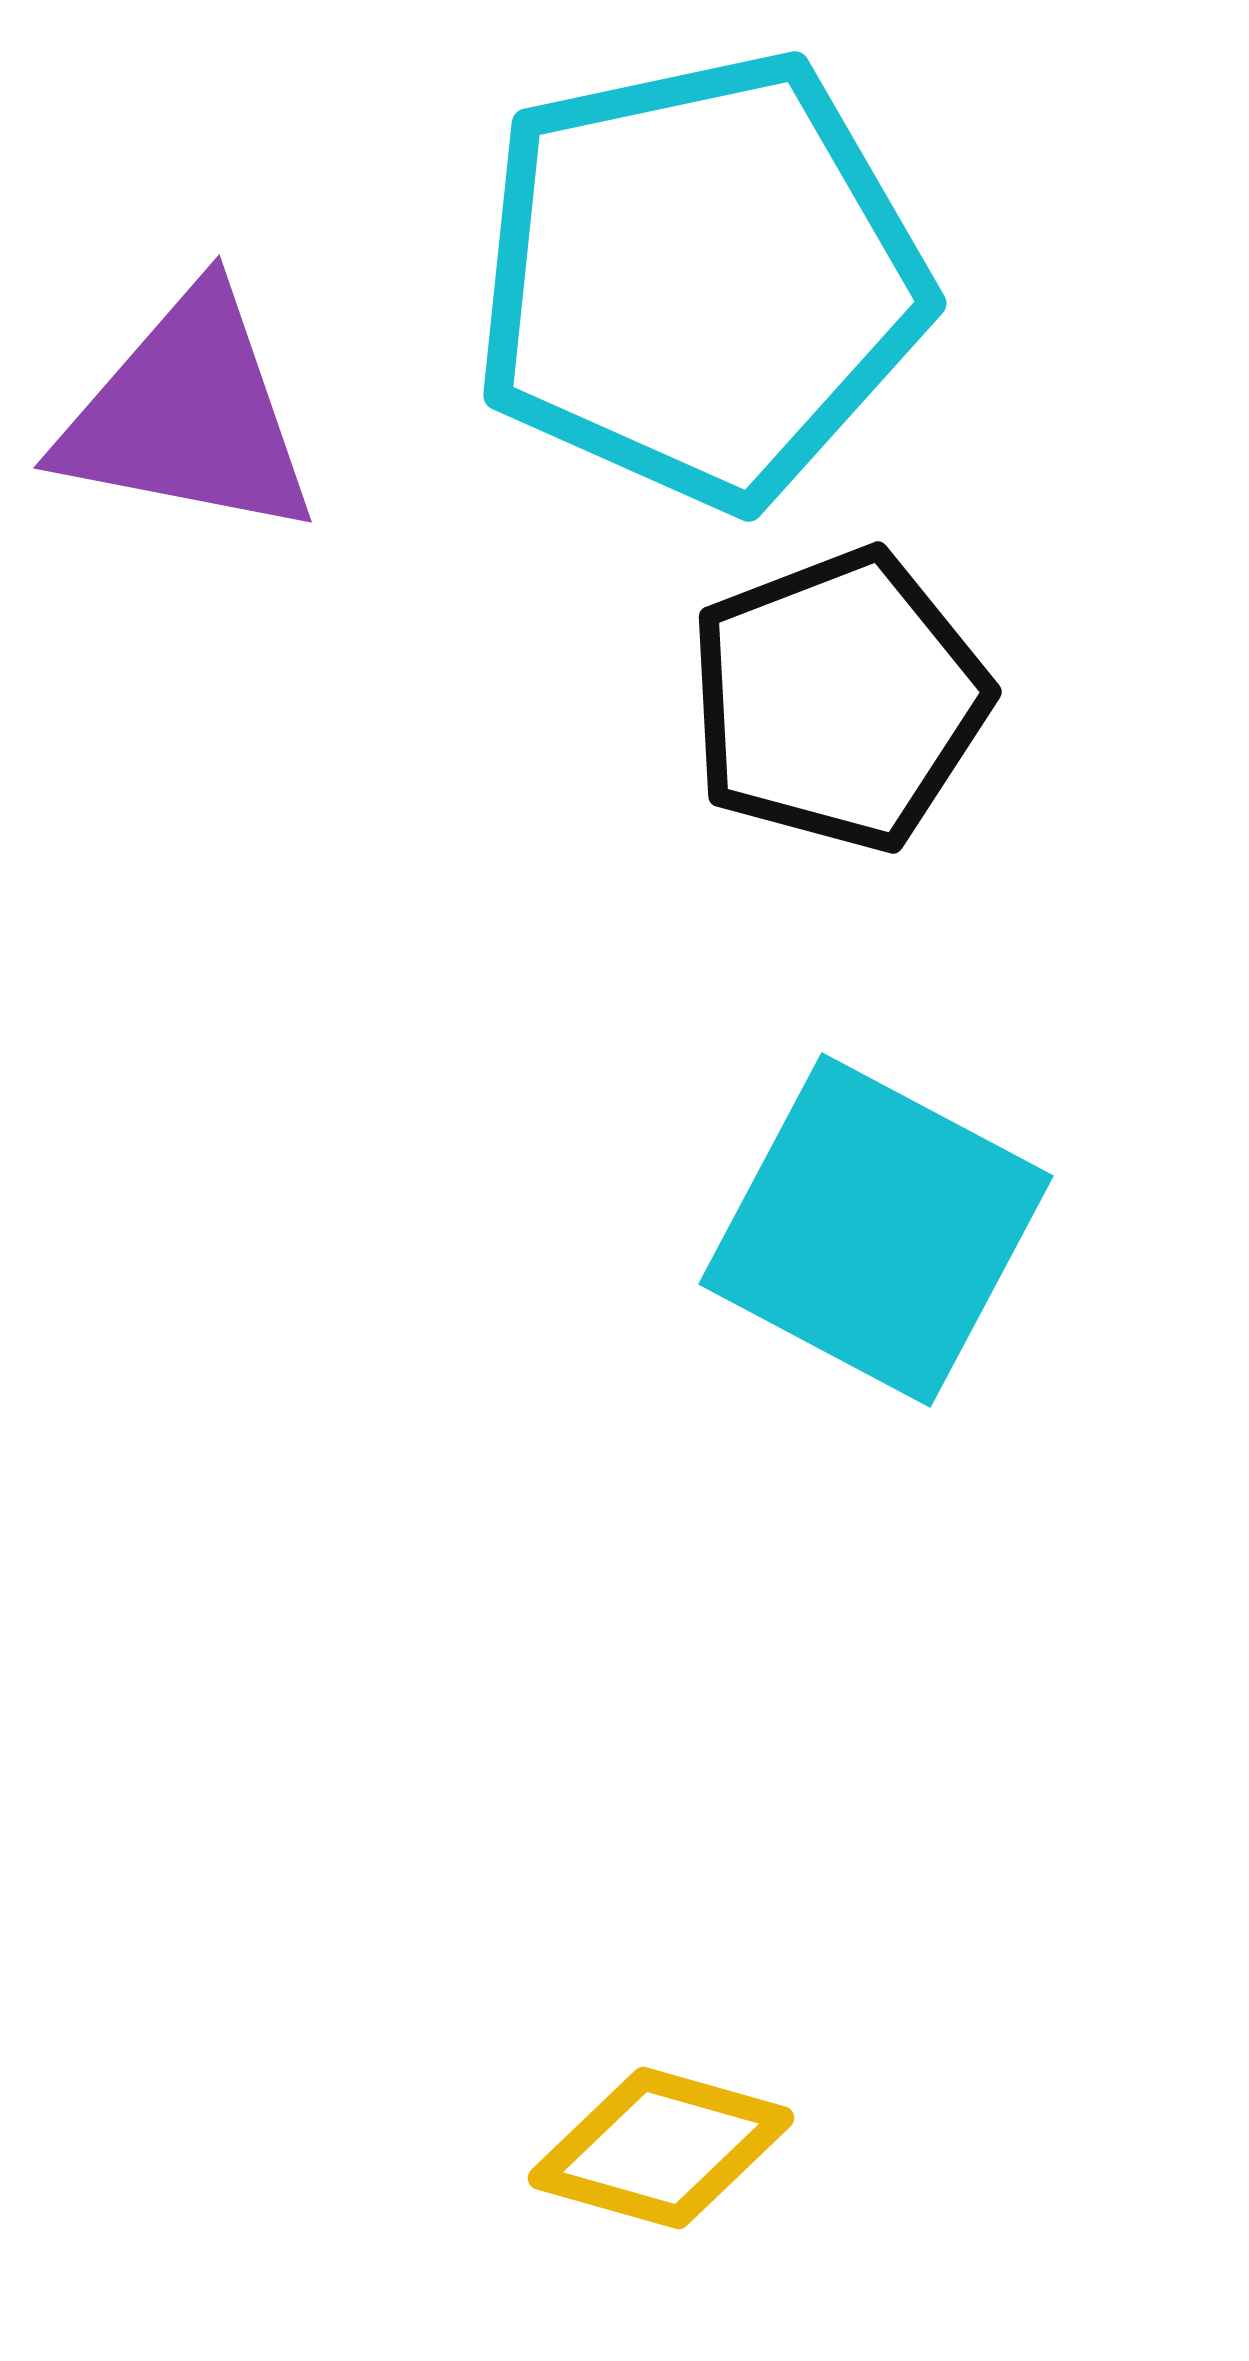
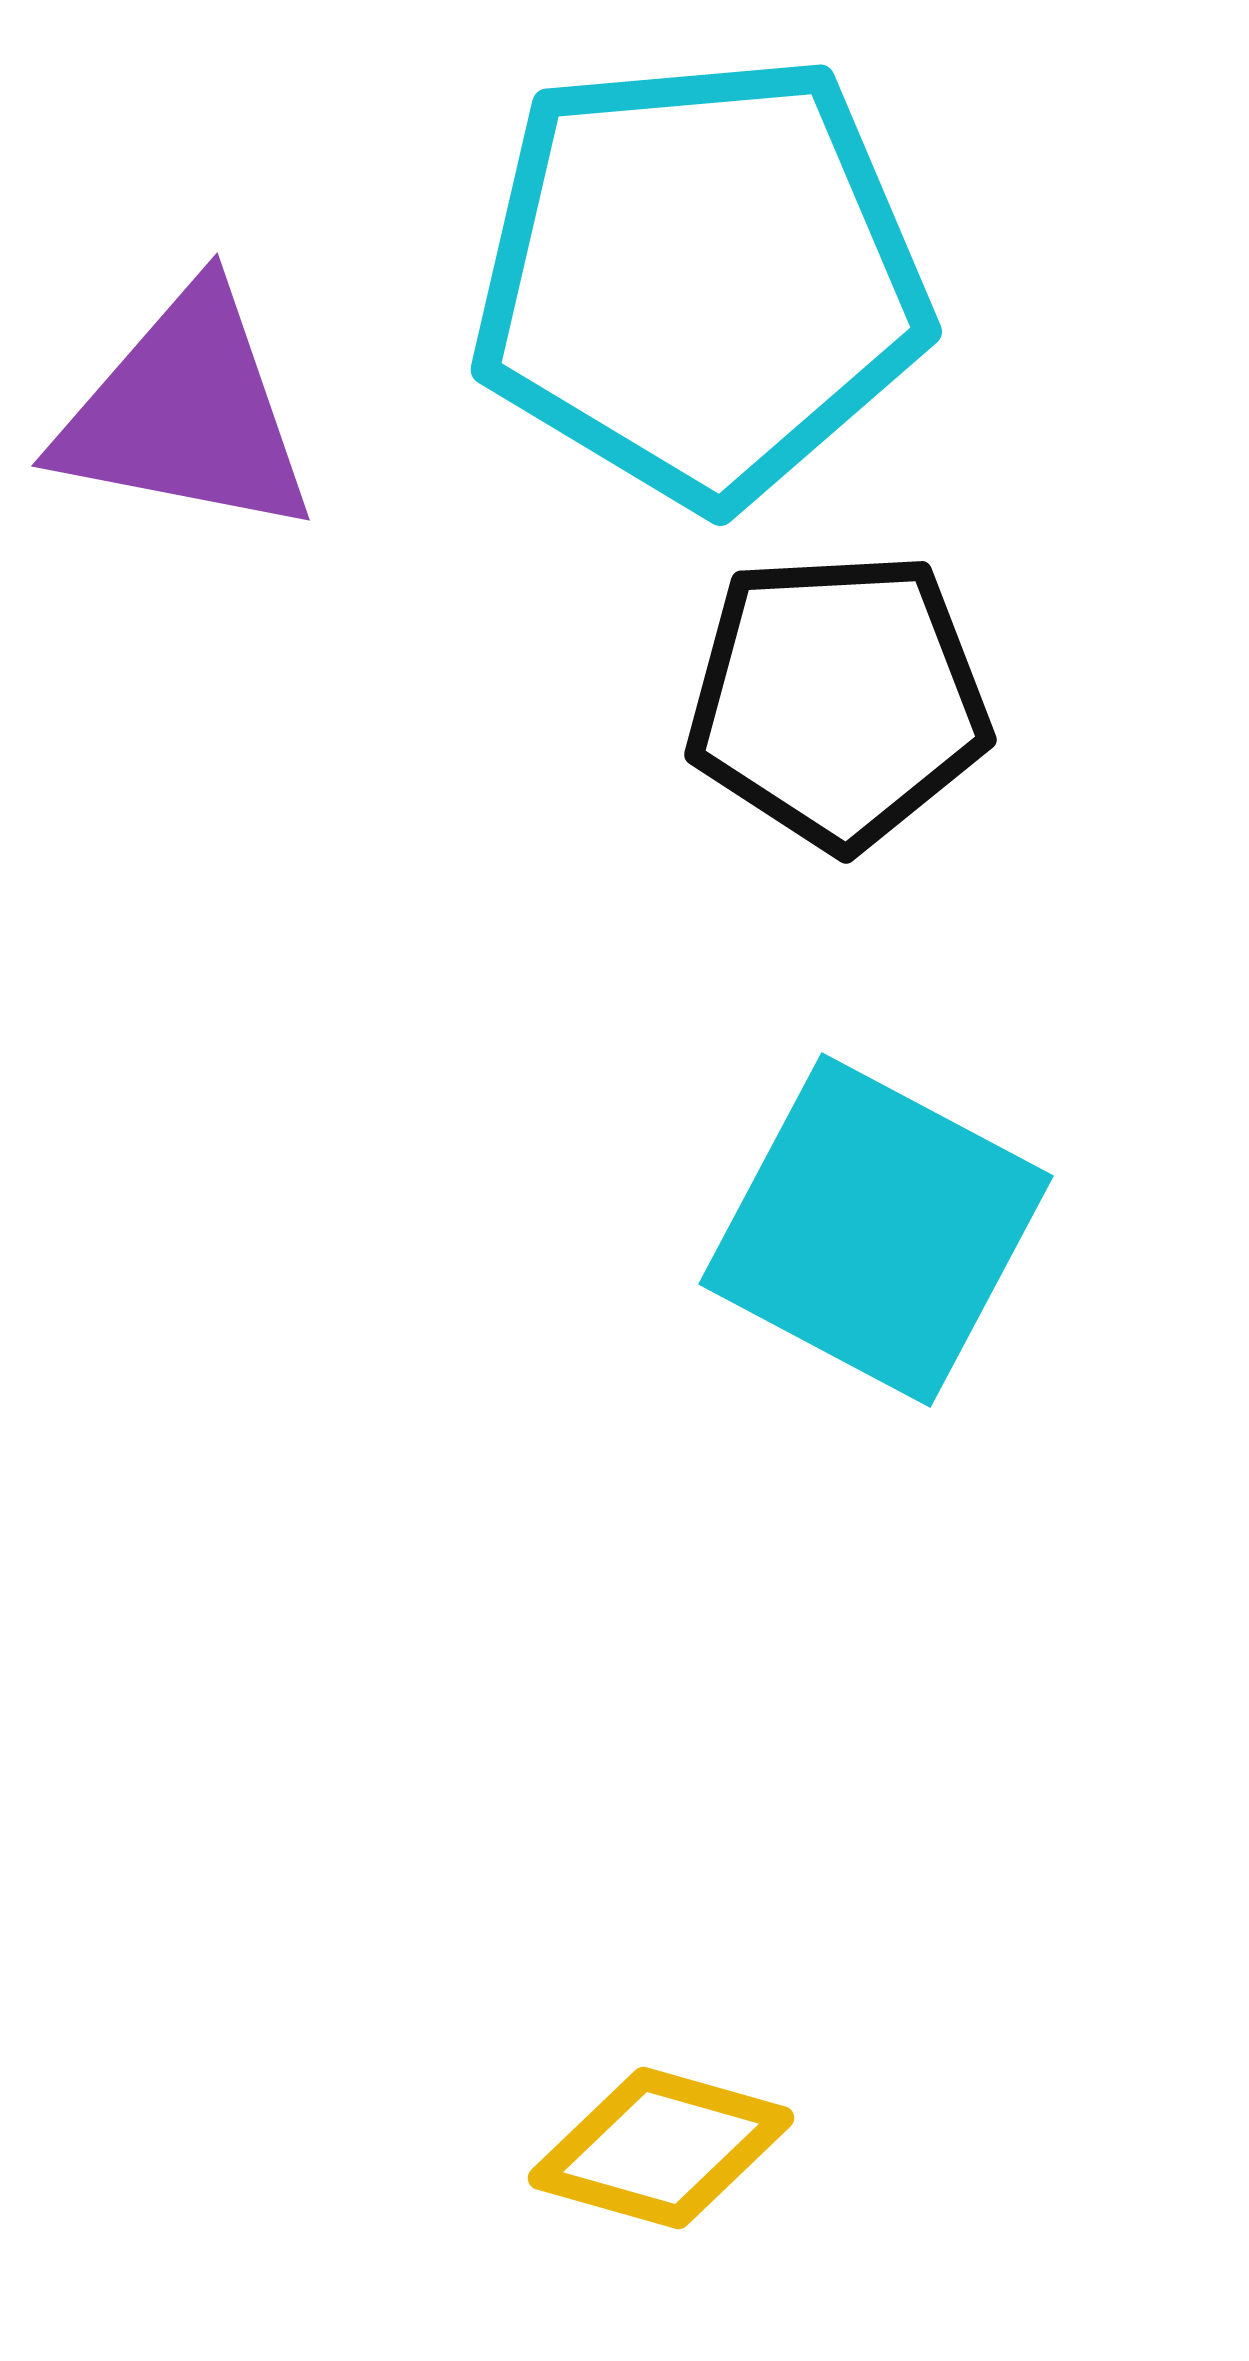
cyan pentagon: rotated 7 degrees clockwise
purple triangle: moved 2 px left, 2 px up
black pentagon: rotated 18 degrees clockwise
